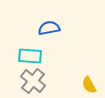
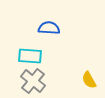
blue semicircle: rotated 15 degrees clockwise
yellow semicircle: moved 5 px up
